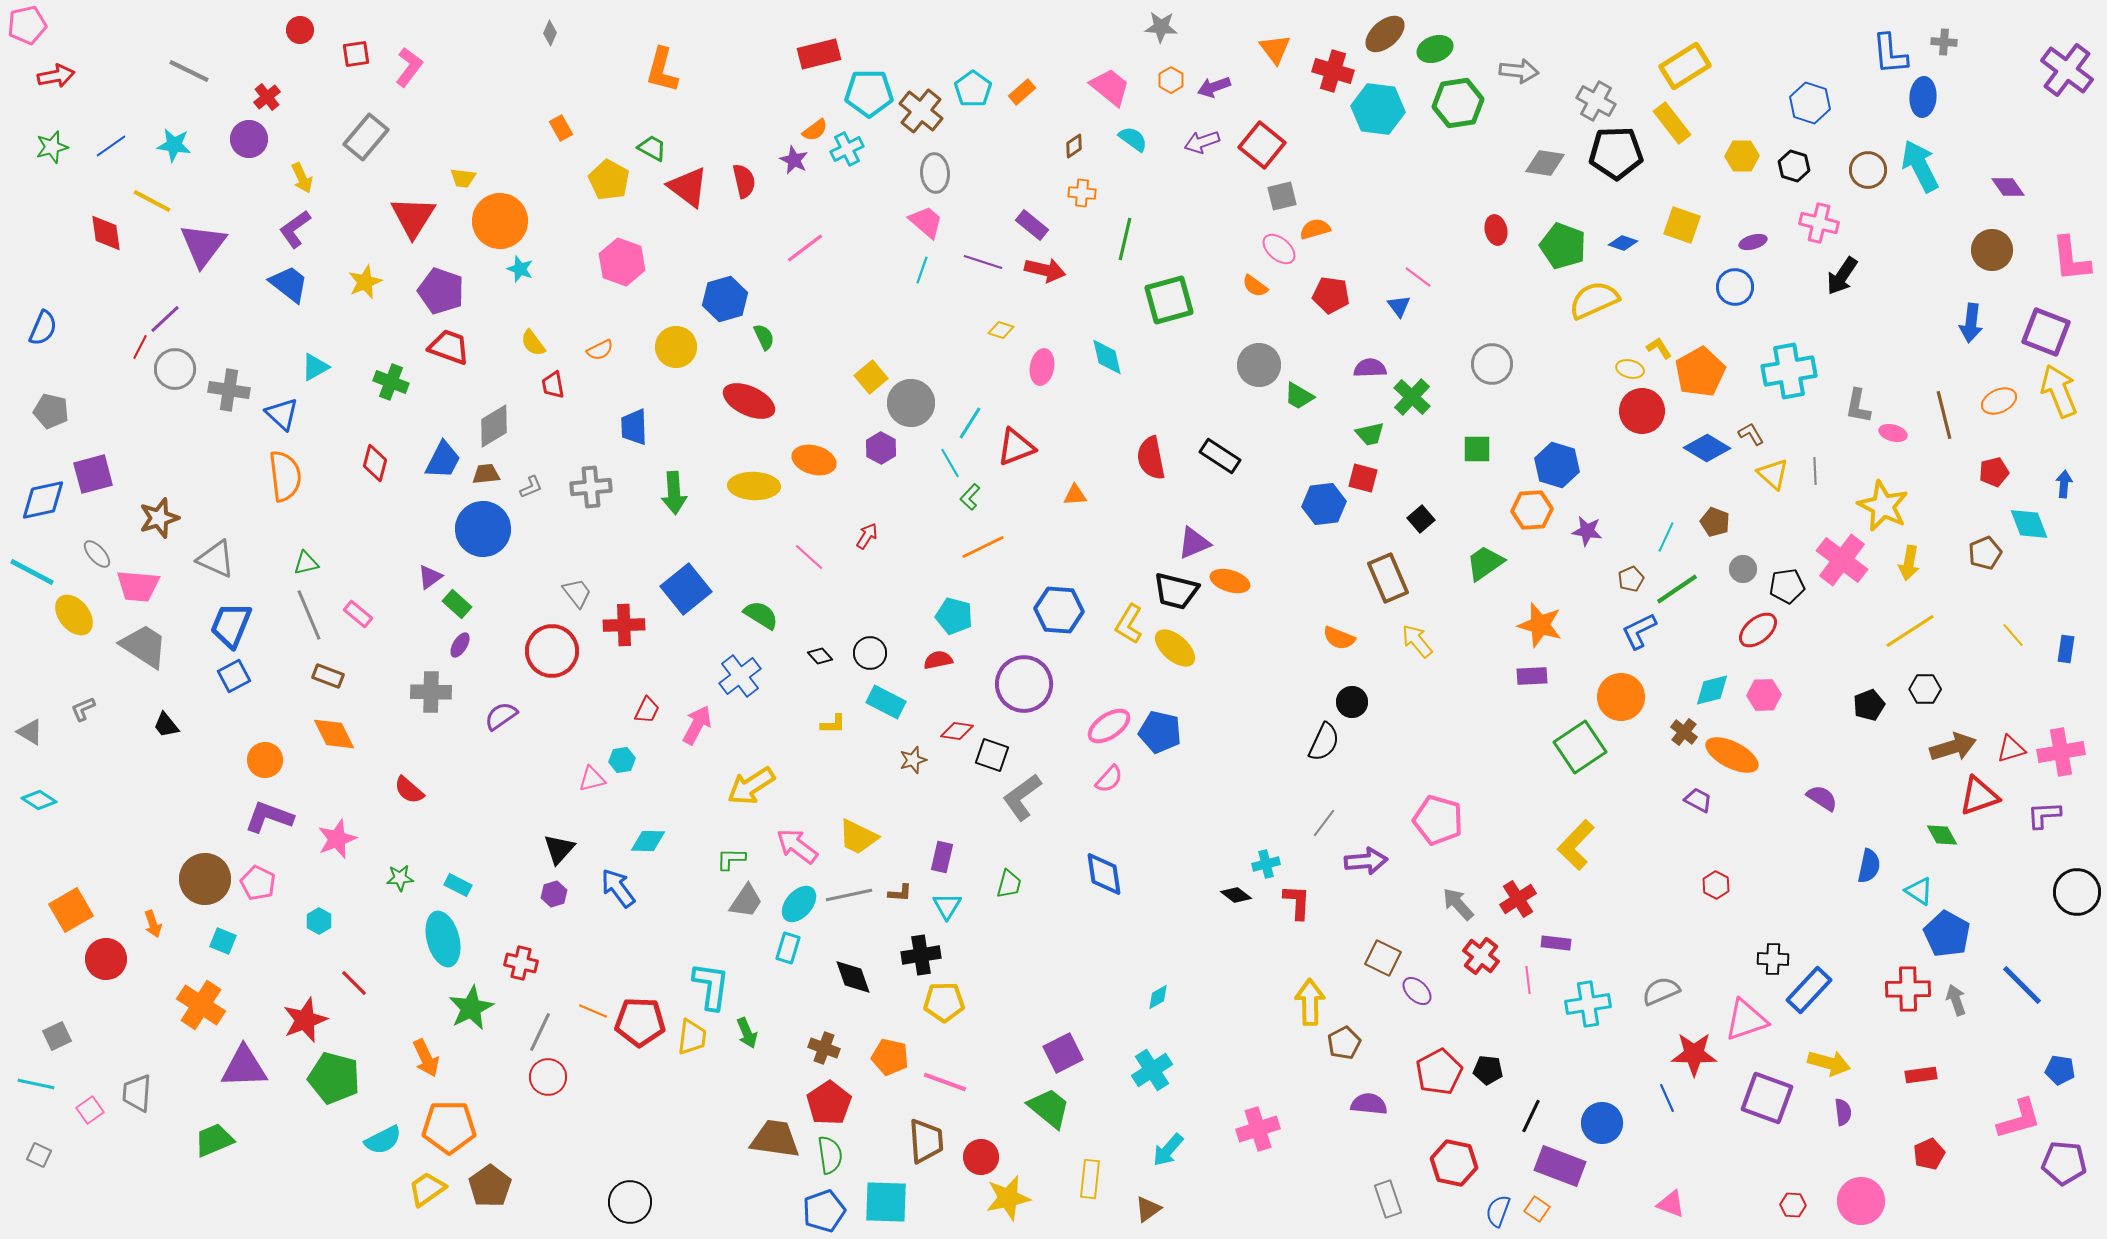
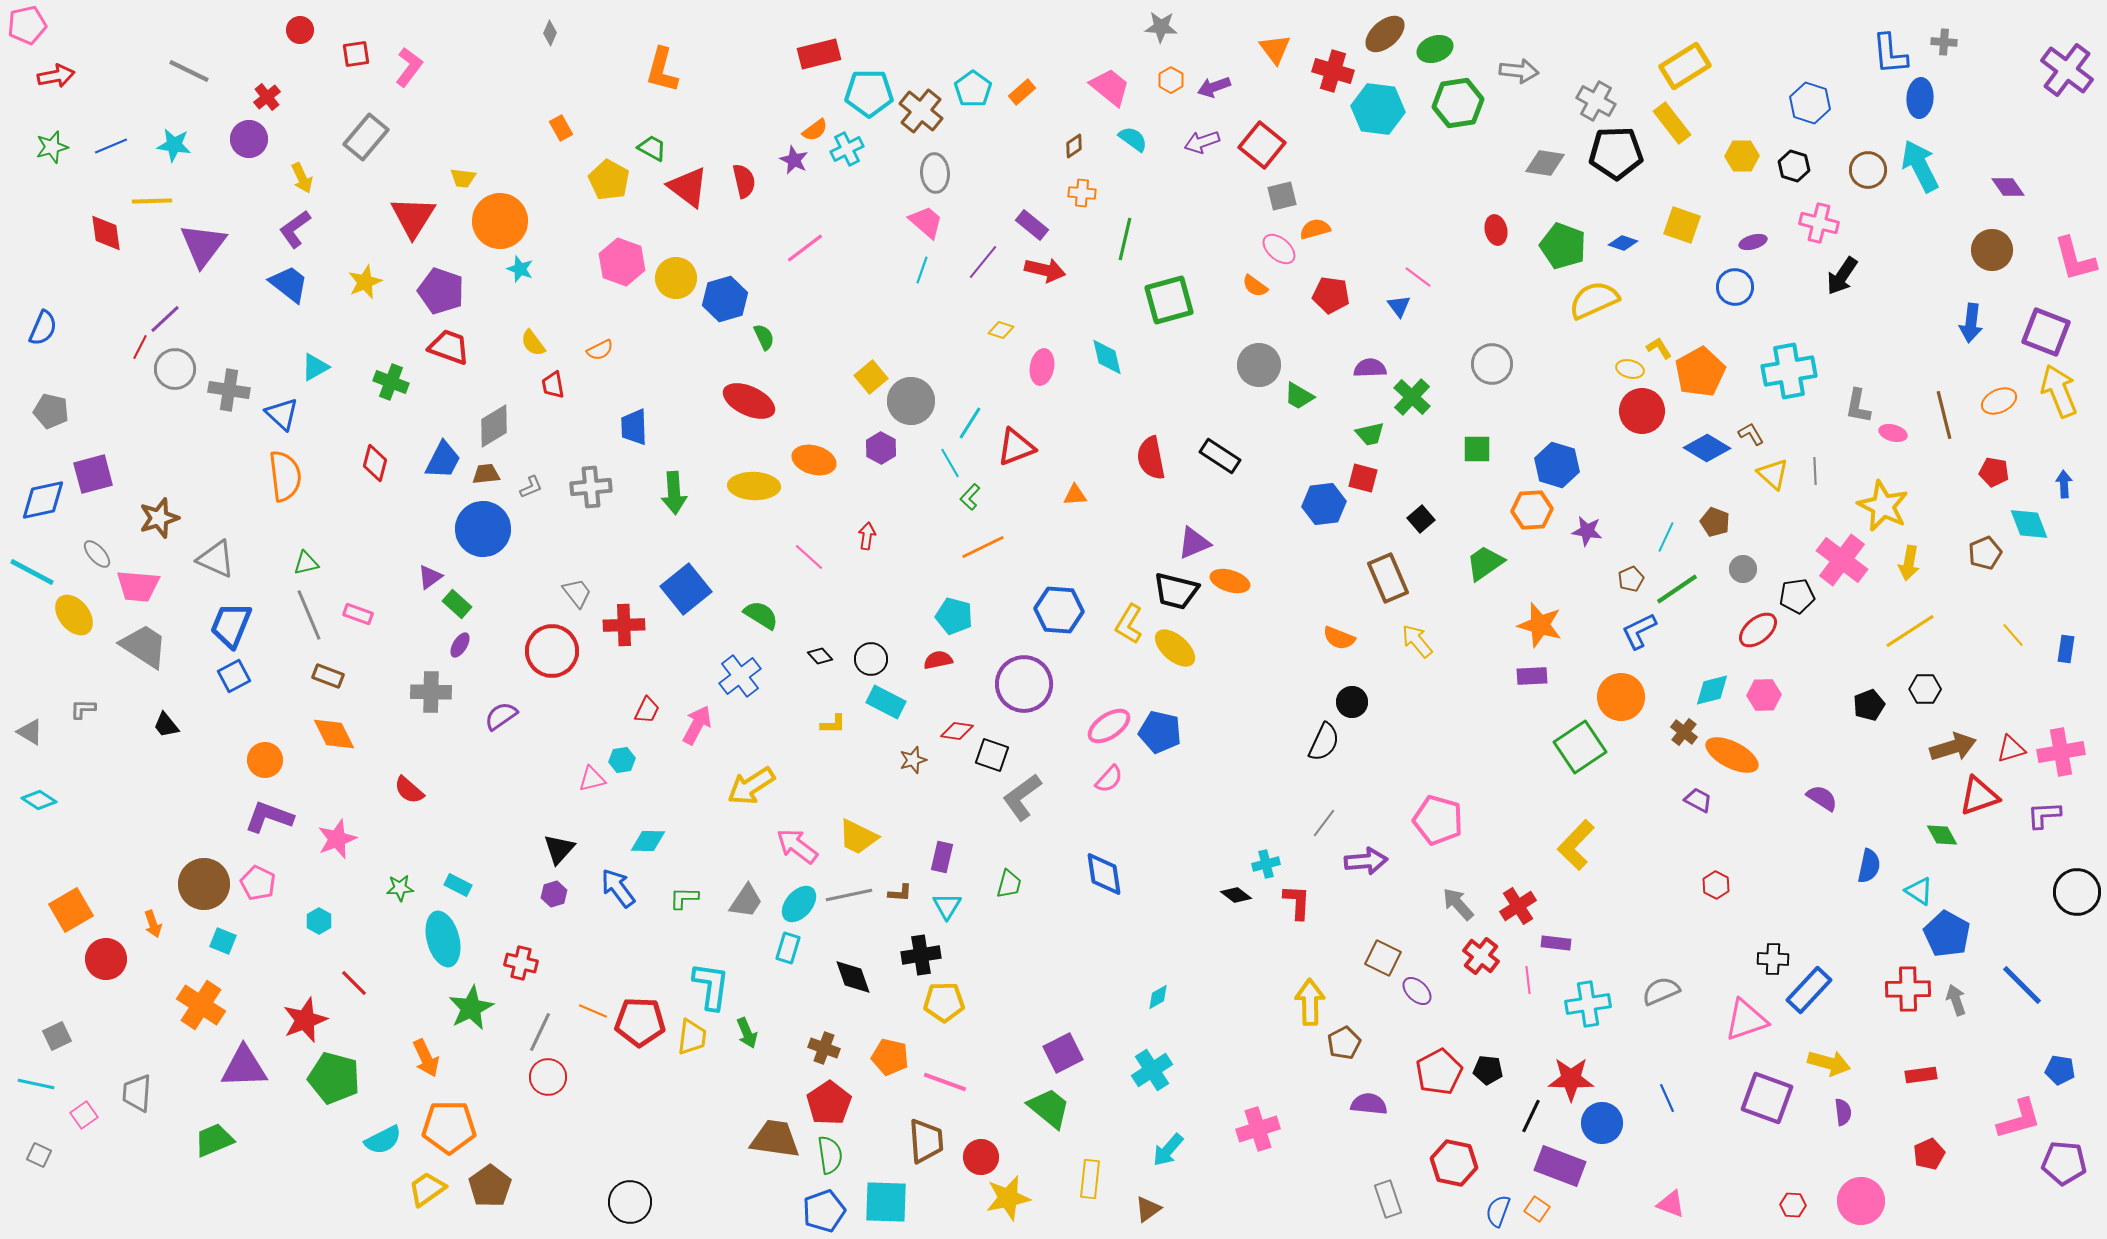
blue ellipse at (1923, 97): moved 3 px left, 1 px down
blue line at (111, 146): rotated 12 degrees clockwise
yellow line at (152, 201): rotated 30 degrees counterclockwise
pink L-shape at (2071, 259): moved 4 px right; rotated 9 degrees counterclockwise
purple line at (983, 262): rotated 69 degrees counterclockwise
yellow circle at (676, 347): moved 69 px up
gray circle at (911, 403): moved 2 px up
red pentagon at (1994, 472): rotated 24 degrees clockwise
blue arrow at (2064, 484): rotated 8 degrees counterclockwise
red arrow at (867, 536): rotated 24 degrees counterclockwise
black pentagon at (1787, 586): moved 10 px right, 10 px down
pink rectangle at (358, 614): rotated 20 degrees counterclockwise
black circle at (870, 653): moved 1 px right, 6 px down
gray L-shape at (83, 709): rotated 24 degrees clockwise
green L-shape at (731, 859): moved 47 px left, 39 px down
green star at (400, 878): moved 10 px down
brown circle at (205, 879): moved 1 px left, 5 px down
red cross at (1518, 899): moved 7 px down
red star at (1694, 1054): moved 123 px left, 25 px down
pink square at (90, 1110): moved 6 px left, 5 px down
